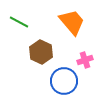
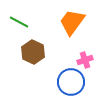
orange trapezoid: rotated 104 degrees counterclockwise
brown hexagon: moved 8 px left
blue circle: moved 7 px right, 1 px down
